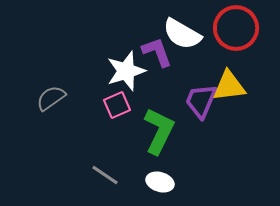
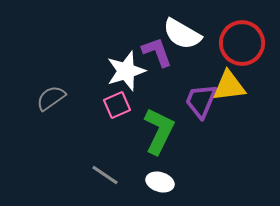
red circle: moved 6 px right, 15 px down
